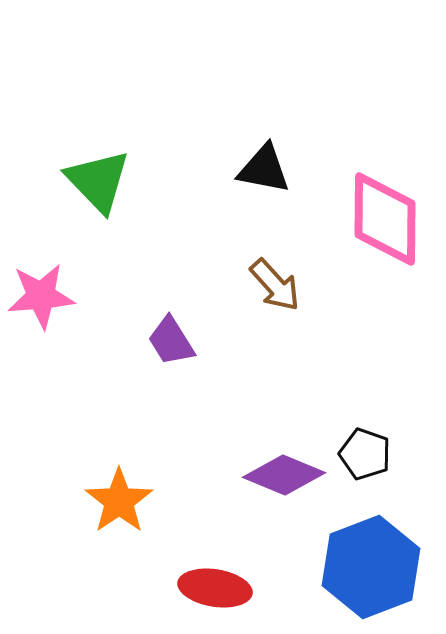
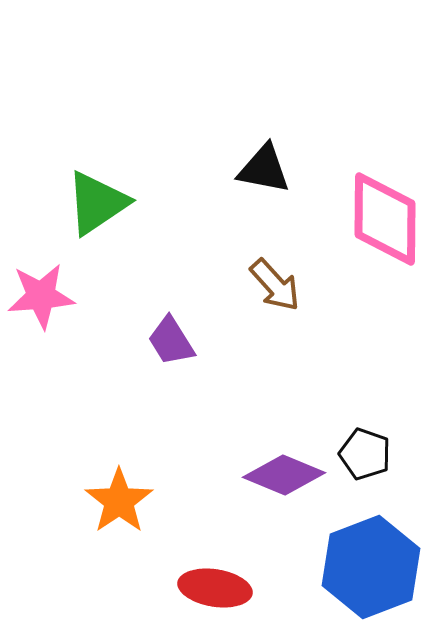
green triangle: moved 1 px left, 22 px down; rotated 40 degrees clockwise
